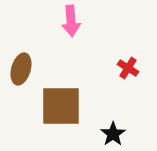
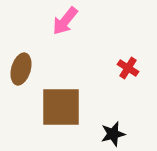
pink arrow: moved 6 px left; rotated 44 degrees clockwise
brown square: moved 1 px down
black star: rotated 20 degrees clockwise
